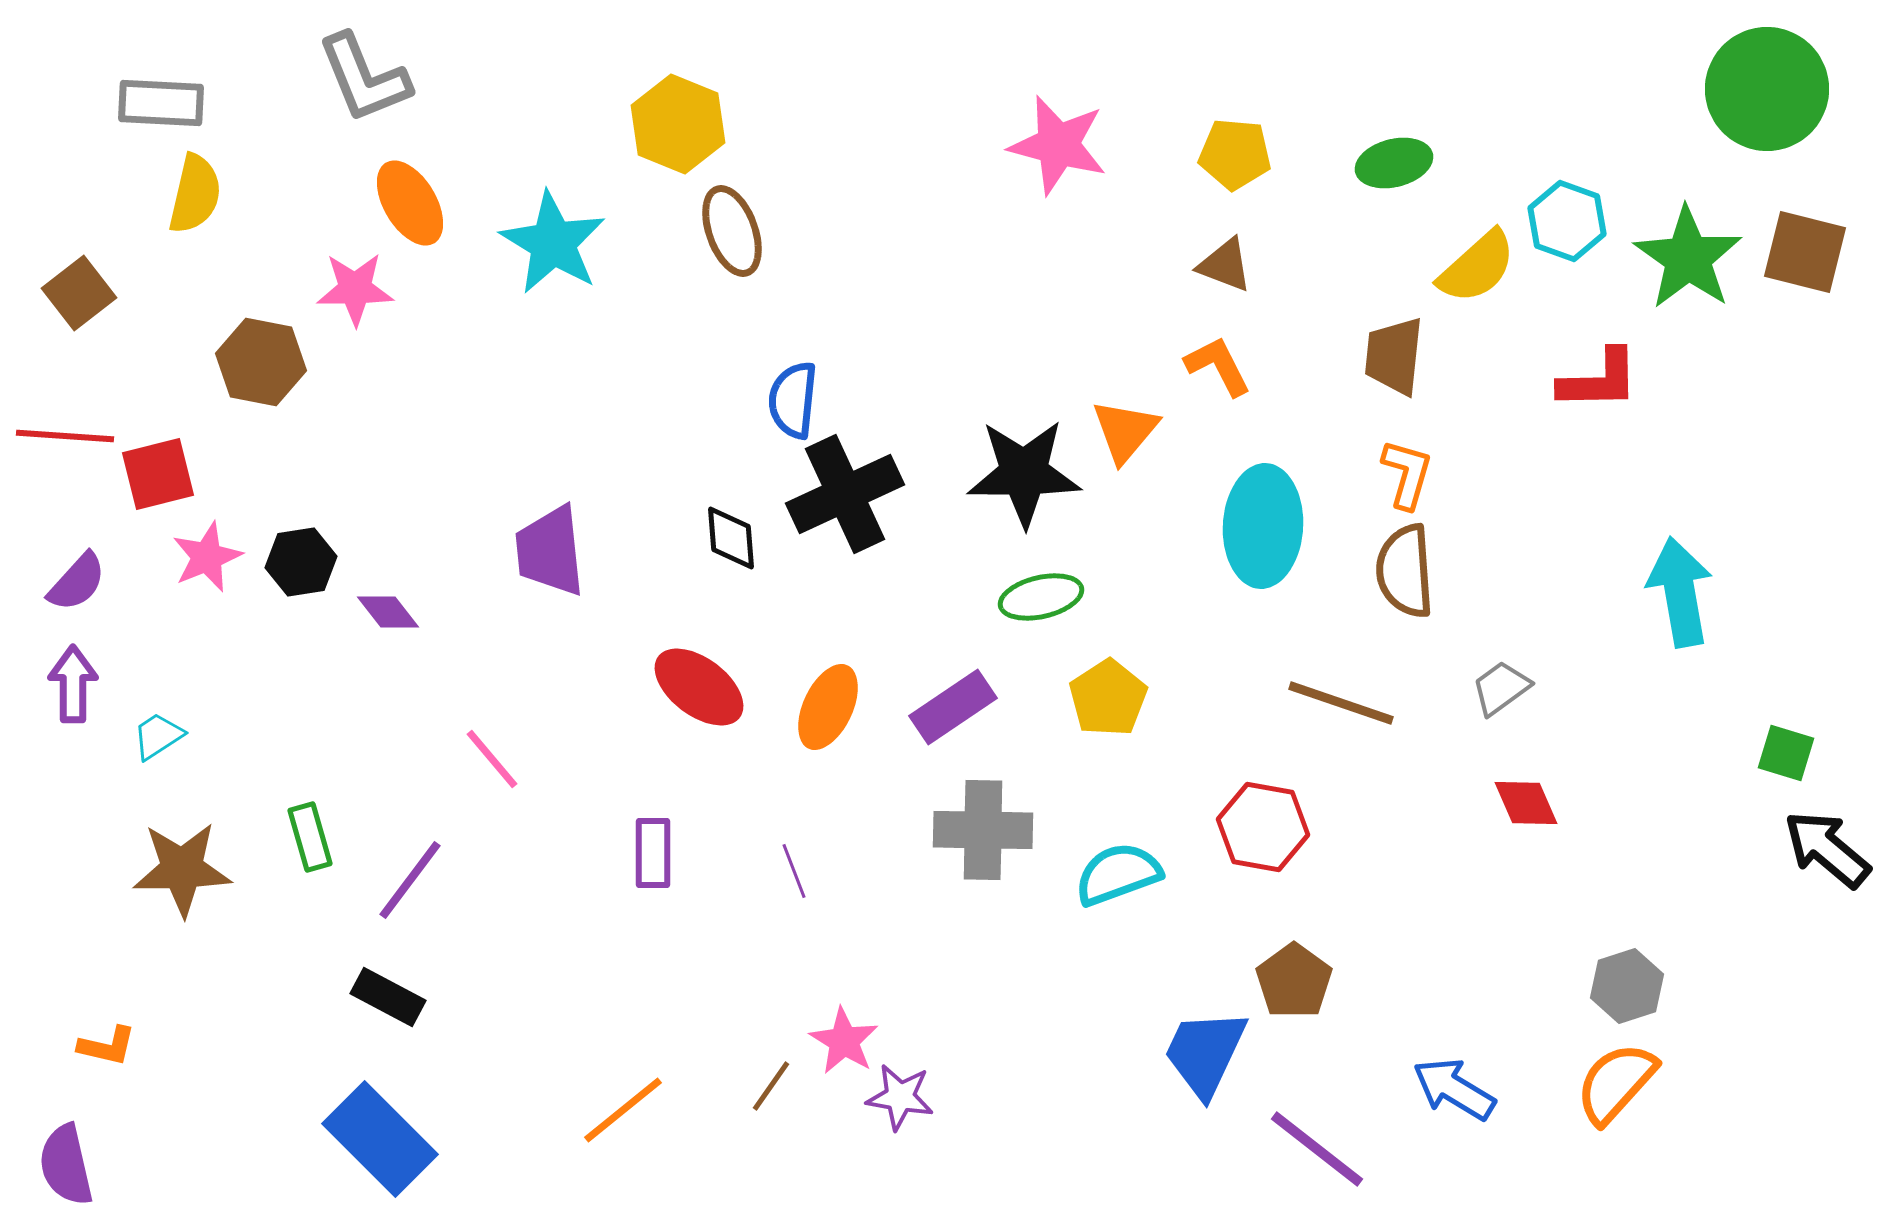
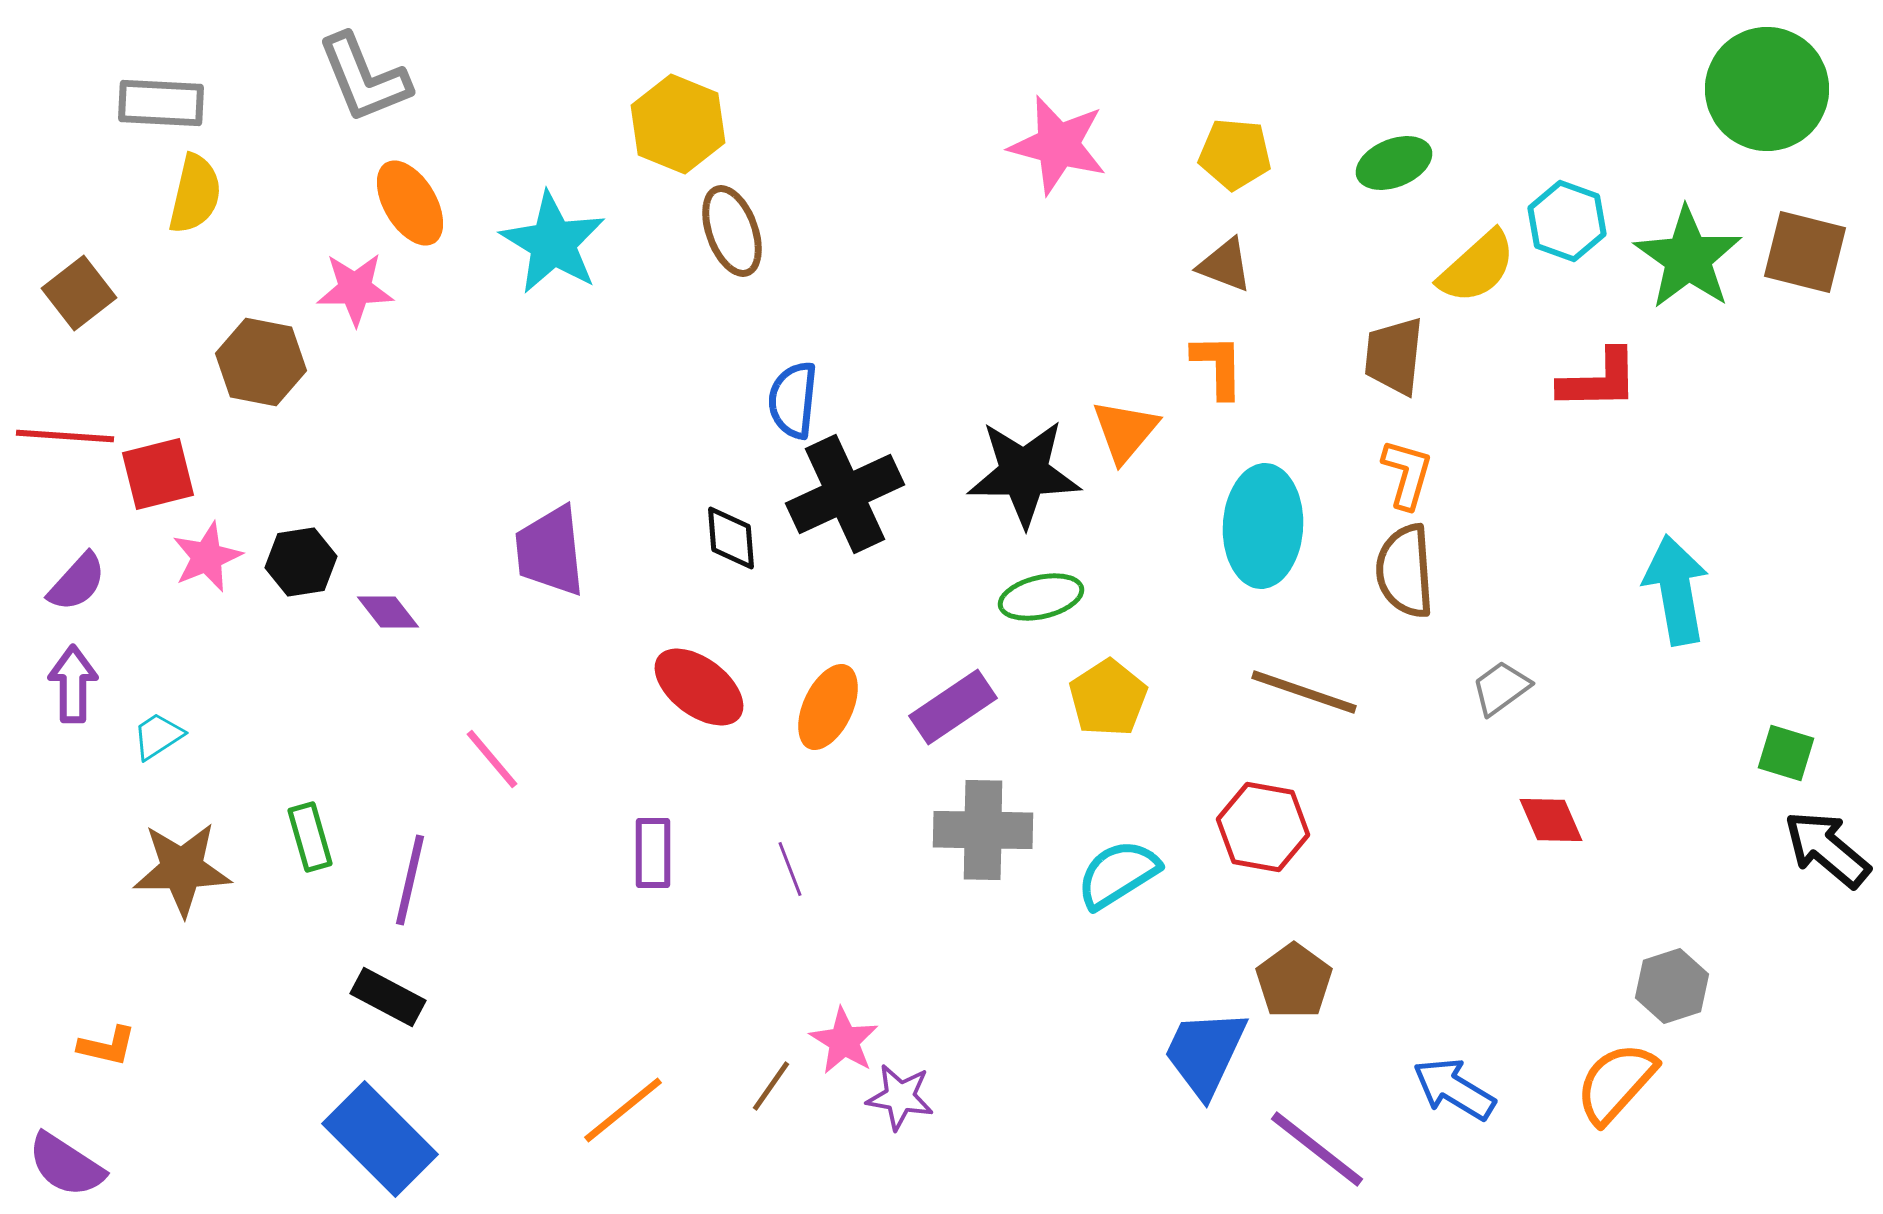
green ellipse at (1394, 163): rotated 8 degrees counterclockwise
orange L-shape at (1218, 366): rotated 26 degrees clockwise
cyan arrow at (1680, 592): moved 4 px left, 2 px up
brown line at (1341, 703): moved 37 px left, 11 px up
red diamond at (1526, 803): moved 25 px right, 17 px down
purple line at (794, 871): moved 4 px left, 2 px up
cyan semicircle at (1118, 874): rotated 12 degrees counterclockwise
purple line at (410, 880): rotated 24 degrees counterclockwise
gray hexagon at (1627, 986): moved 45 px right
purple semicircle at (66, 1165): rotated 44 degrees counterclockwise
